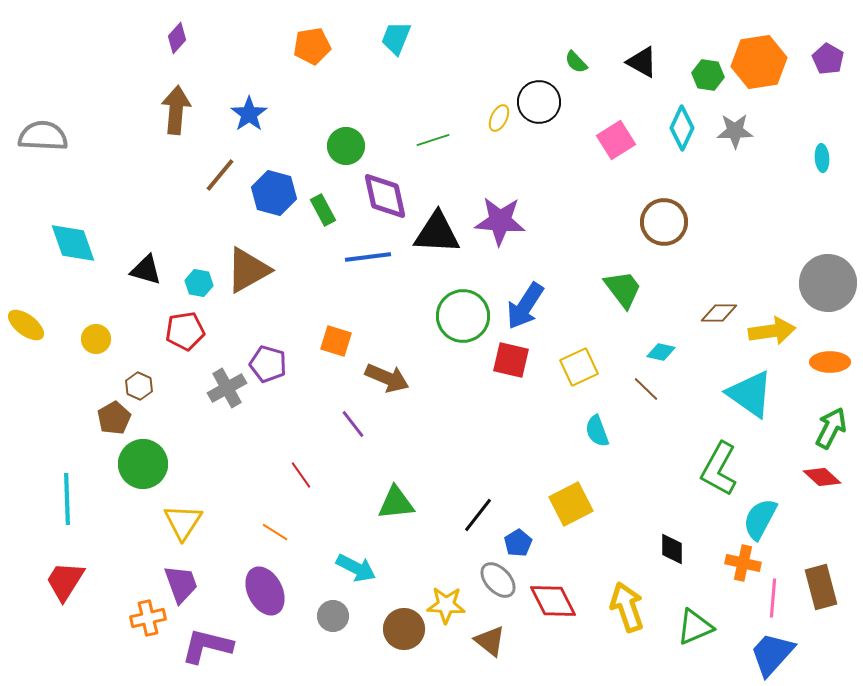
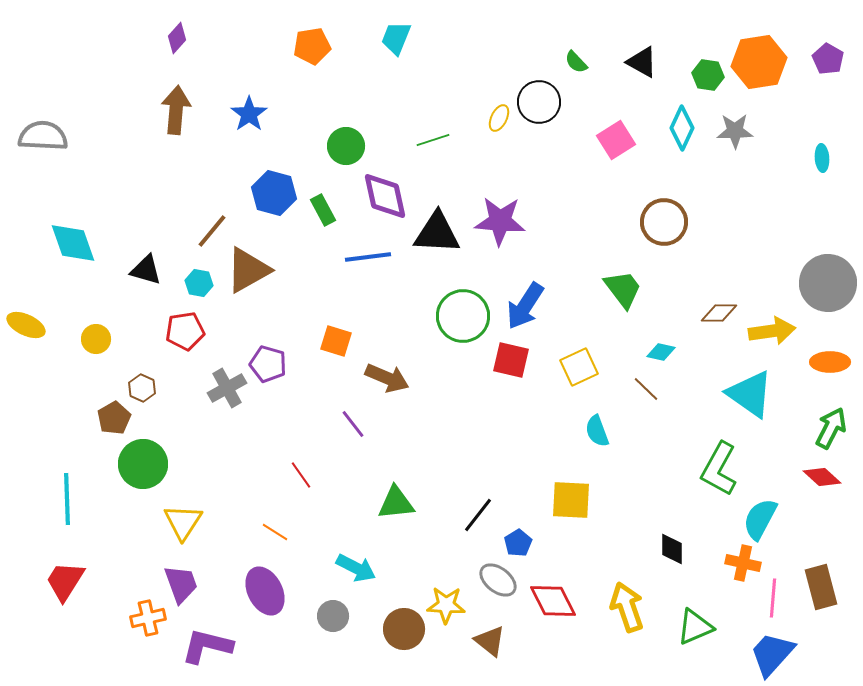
brown line at (220, 175): moved 8 px left, 56 px down
yellow ellipse at (26, 325): rotated 12 degrees counterclockwise
brown hexagon at (139, 386): moved 3 px right, 2 px down
yellow square at (571, 504): moved 4 px up; rotated 30 degrees clockwise
gray ellipse at (498, 580): rotated 9 degrees counterclockwise
